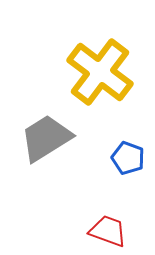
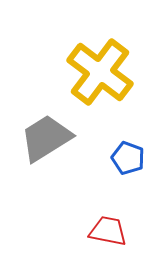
red trapezoid: rotated 9 degrees counterclockwise
